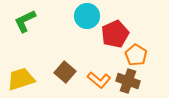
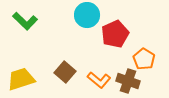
cyan circle: moved 1 px up
green L-shape: rotated 110 degrees counterclockwise
orange pentagon: moved 8 px right, 4 px down
